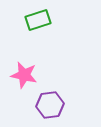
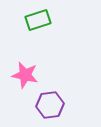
pink star: moved 1 px right
